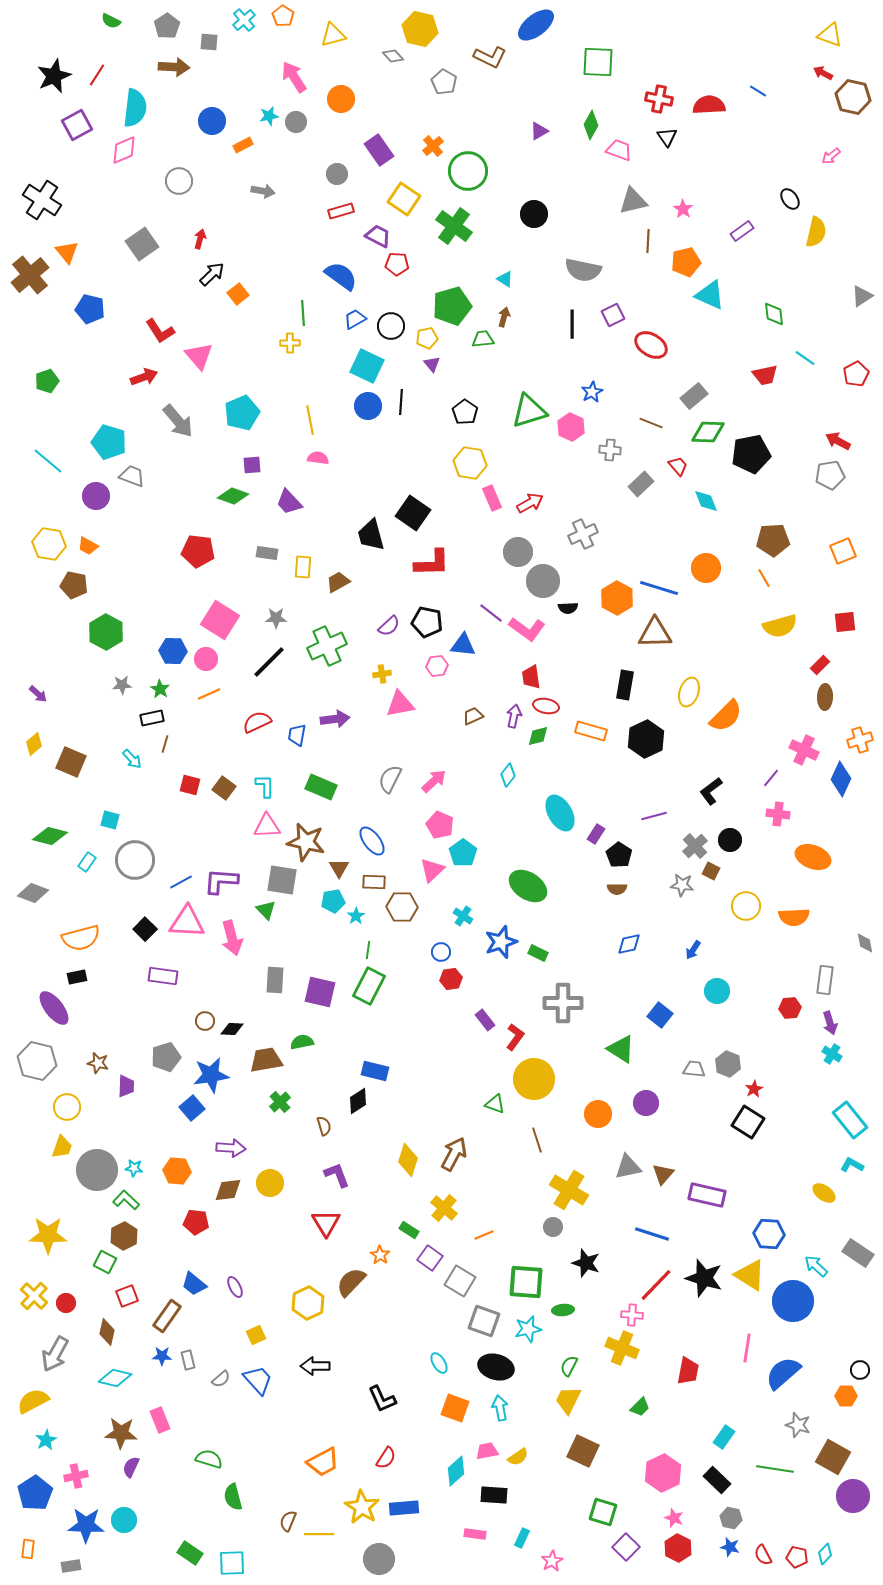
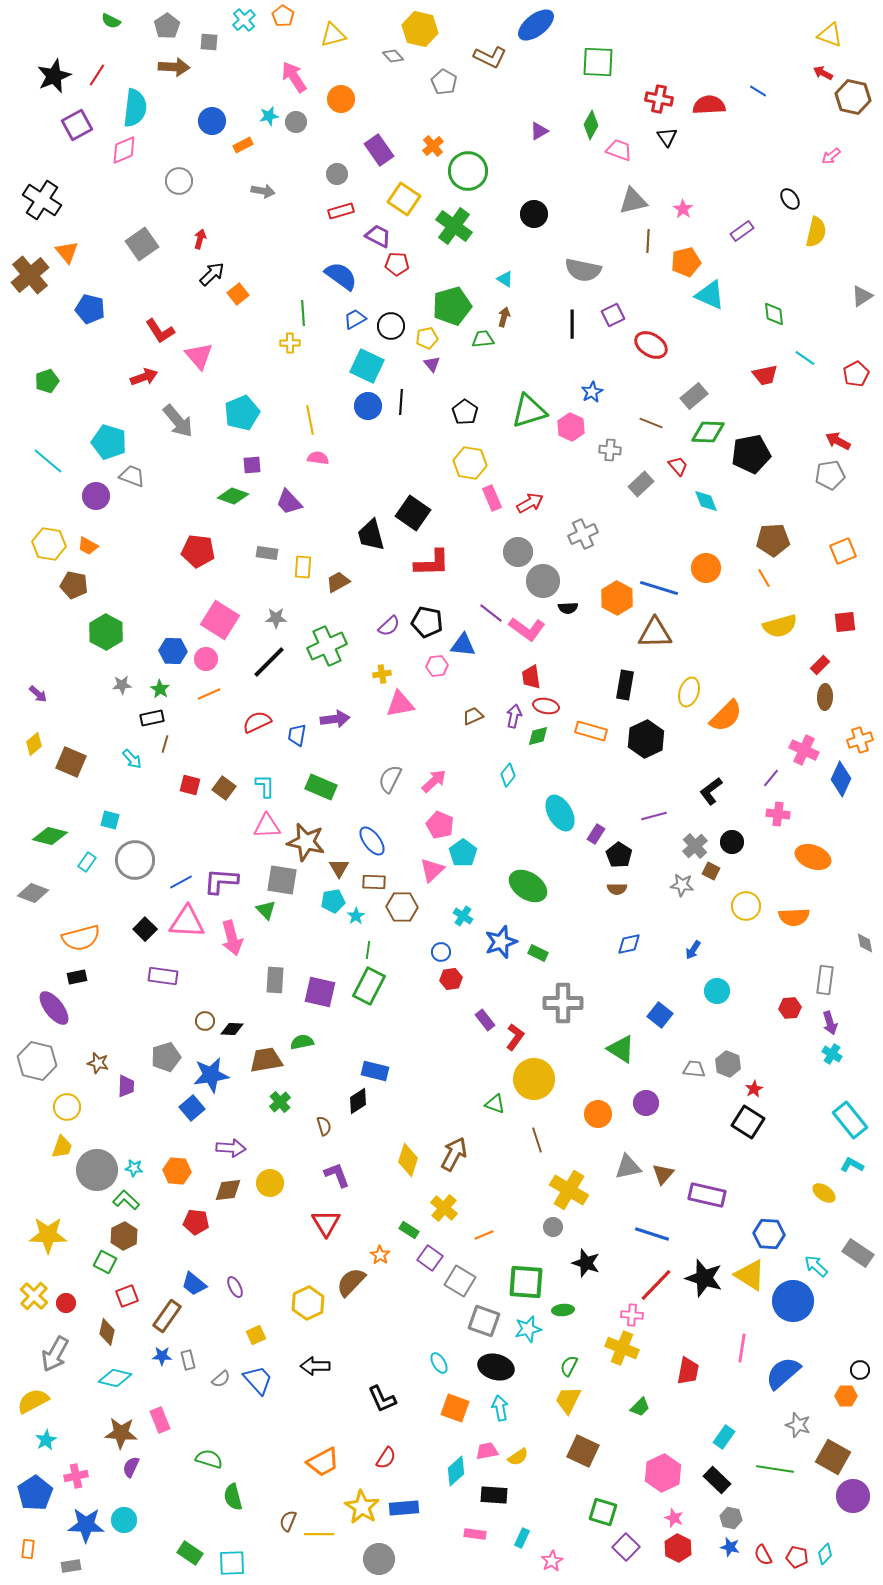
black circle at (730, 840): moved 2 px right, 2 px down
pink line at (747, 1348): moved 5 px left
